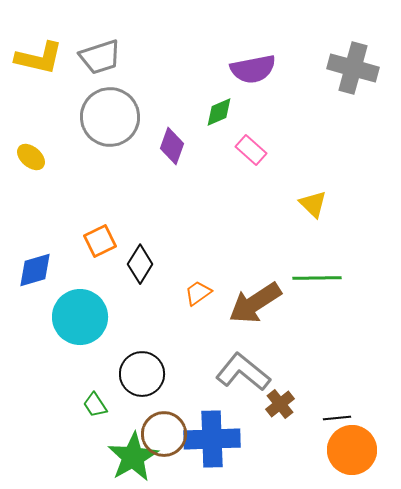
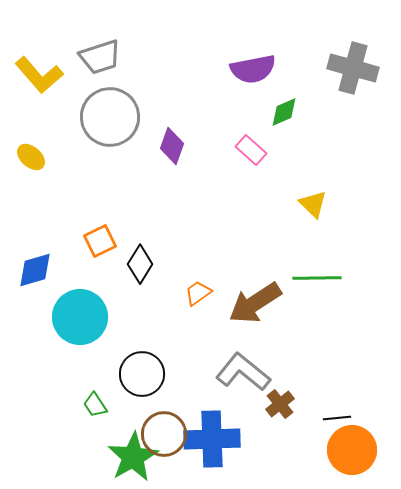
yellow L-shape: moved 17 px down; rotated 36 degrees clockwise
green diamond: moved 65 px right
